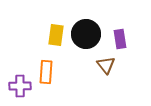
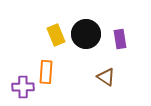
yellow rectangle: rotated 30 degrees counterclockwise
brown triangle: moved 12 px down; rotated 18 degrees counterclockwise
purple cross: moved 3 px right, 1 px down
